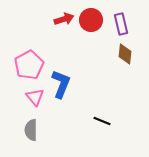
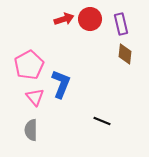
red circle: moved 1 px left, 1 px up
